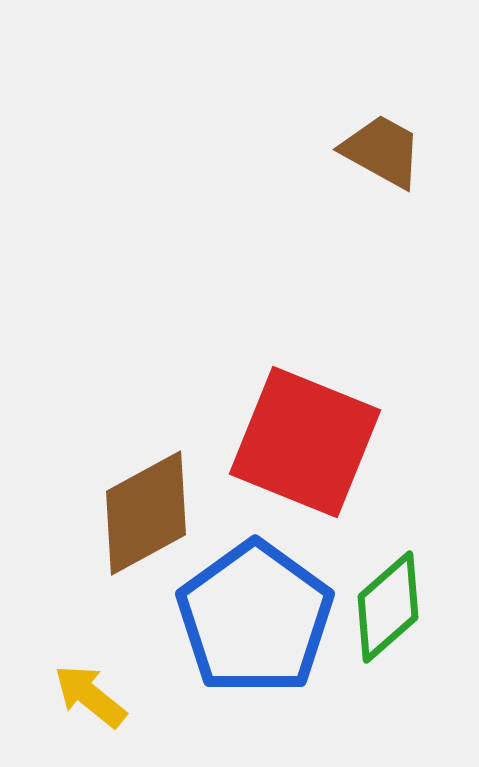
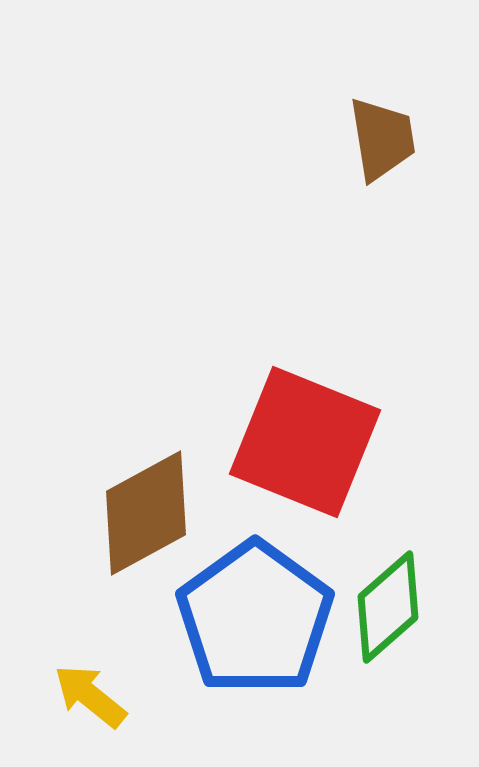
brown trapezoid: moved 12 px up; rotated 52 degrees clockwise
